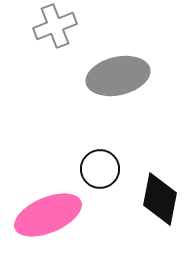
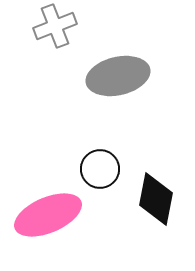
black diamond: moved 4 px left
